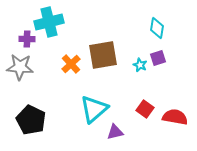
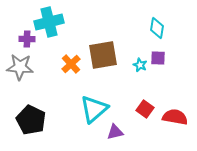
purple square: rotated 21 degrees clockwise
